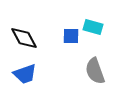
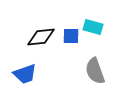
black diamond: moved 17 px right, 1 px up; rotated 68 degrees counterclockwise
